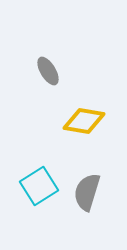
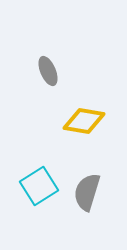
gray ellipse: rotated 8 degrees clockwise
